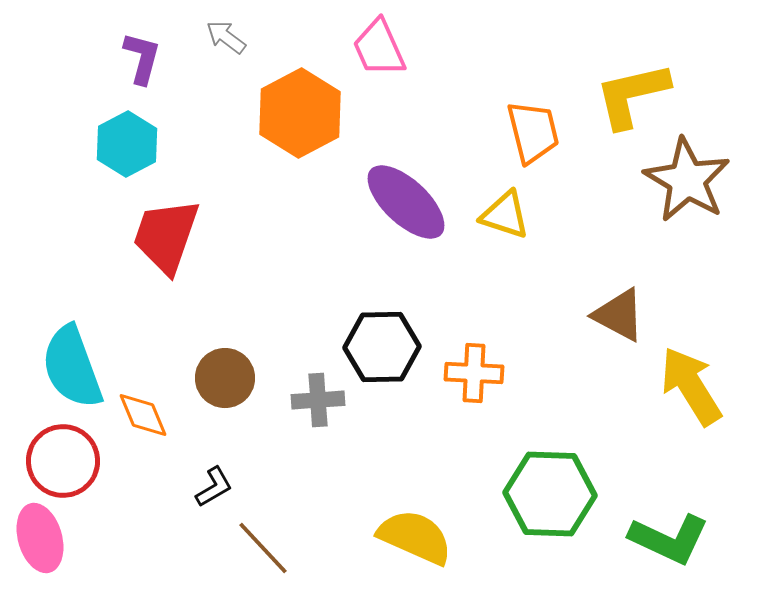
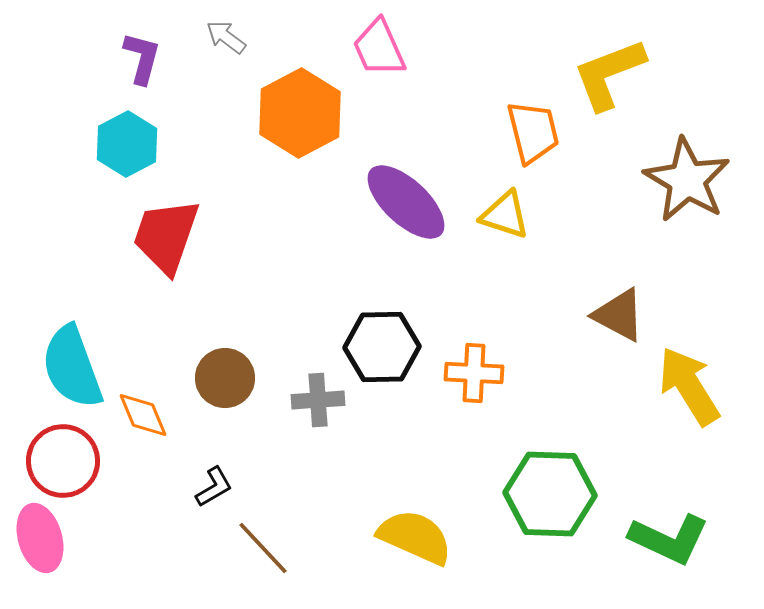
yellow L-shape: moved 23 px left, 21 px up; rotated 8 degrees counterclockwise
yellow arrow: moved 2 px left
